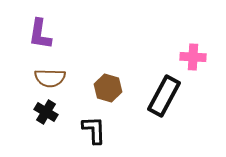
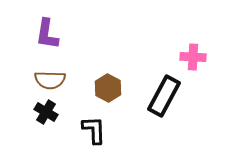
purple L-shape: moved 7 px right
brown semicircle: moved 2 px down
brown hexagon: rotated 12 degrees clockwise
